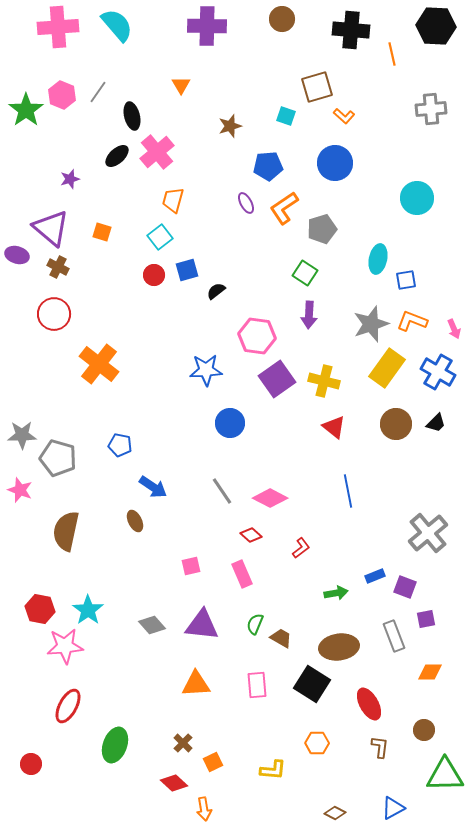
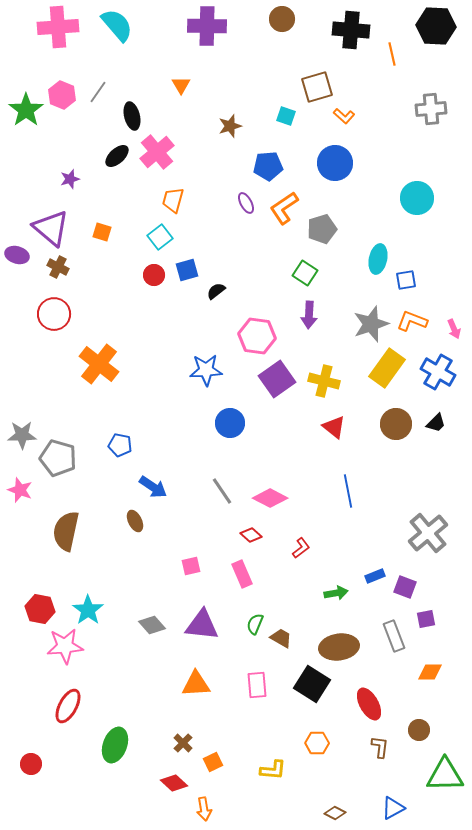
brown circle at (424, 730): moved 5 px left
